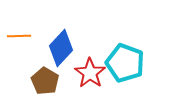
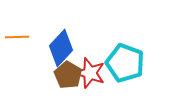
orange line: moved 2 px left, 1 px down
red star: rotated 16 degrees counterclockwise
brown pentagon: moved 23 px right, 6 px up
